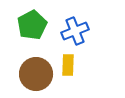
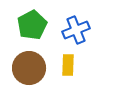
blue cross: moved 1 px right, 1 px up
brown circle: moved 7 px left, 6 px up
